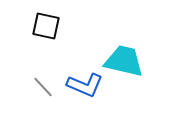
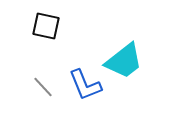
cyan trapezoid: rotated 129 degrees clockwise
blue L-shape: rotated 45 degrees clockwise
